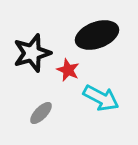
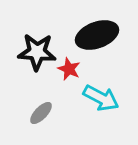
black star: moved 5 px right, 1 px up; rotated 21 degrees clockwise
red star: moved 1 px right, 1 px up
